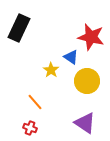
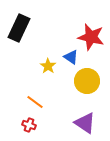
yellow star: moved 3 px left, 4 px up
orange line: rotated 12 degrees counterclockwise
red cross: moved 1 px left, 3 px up
